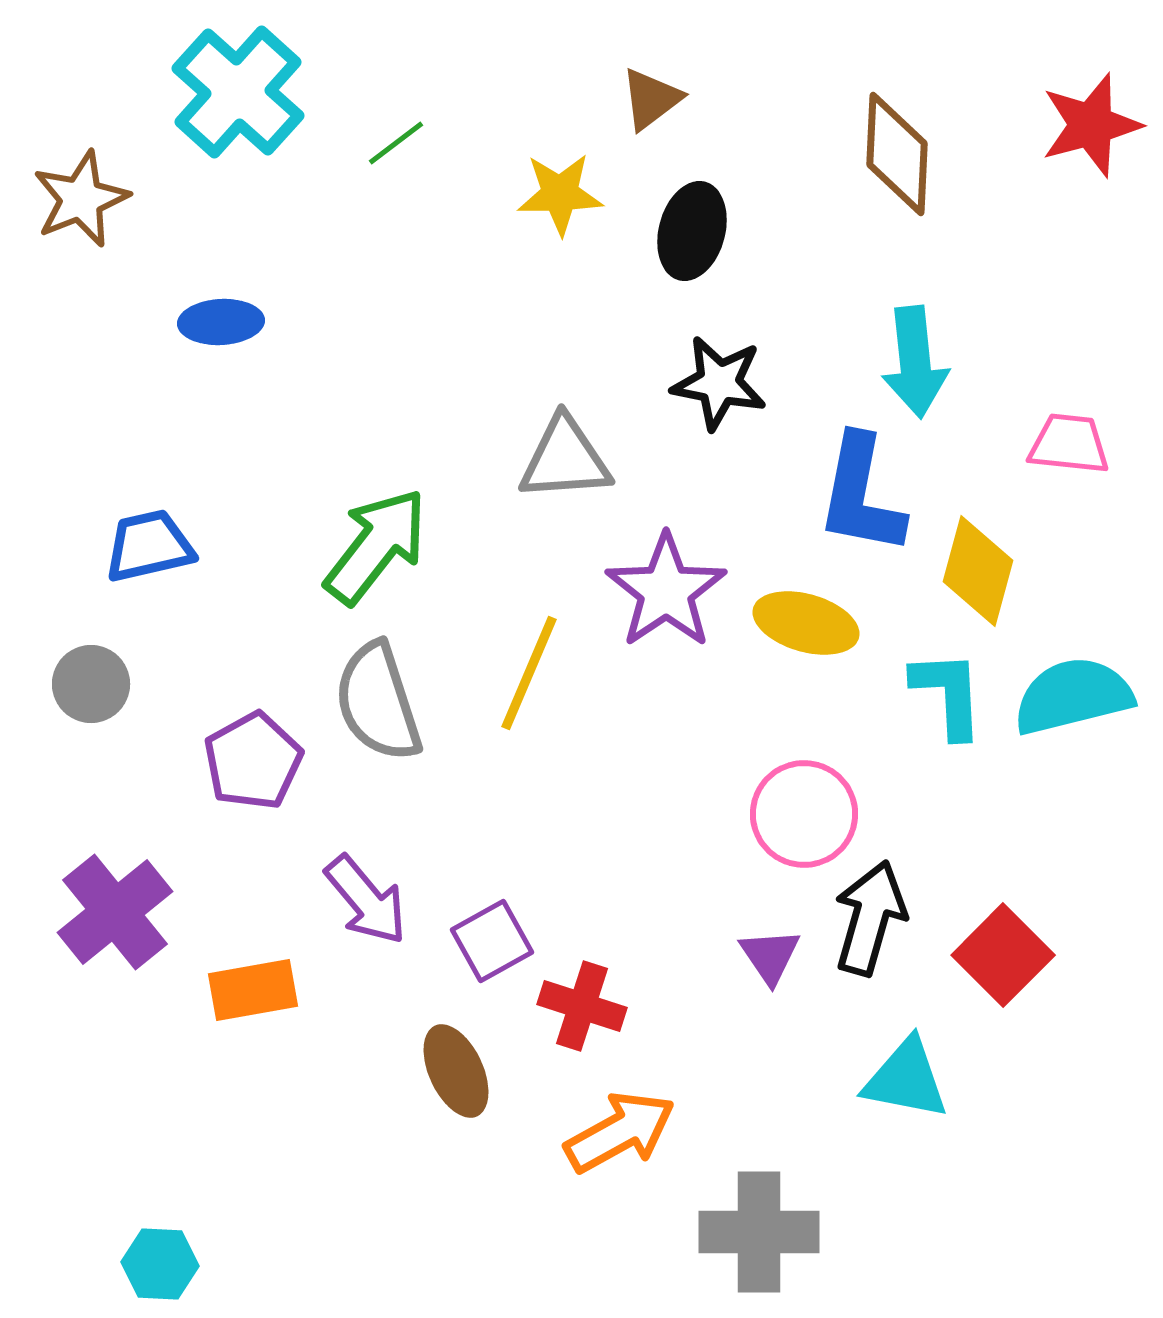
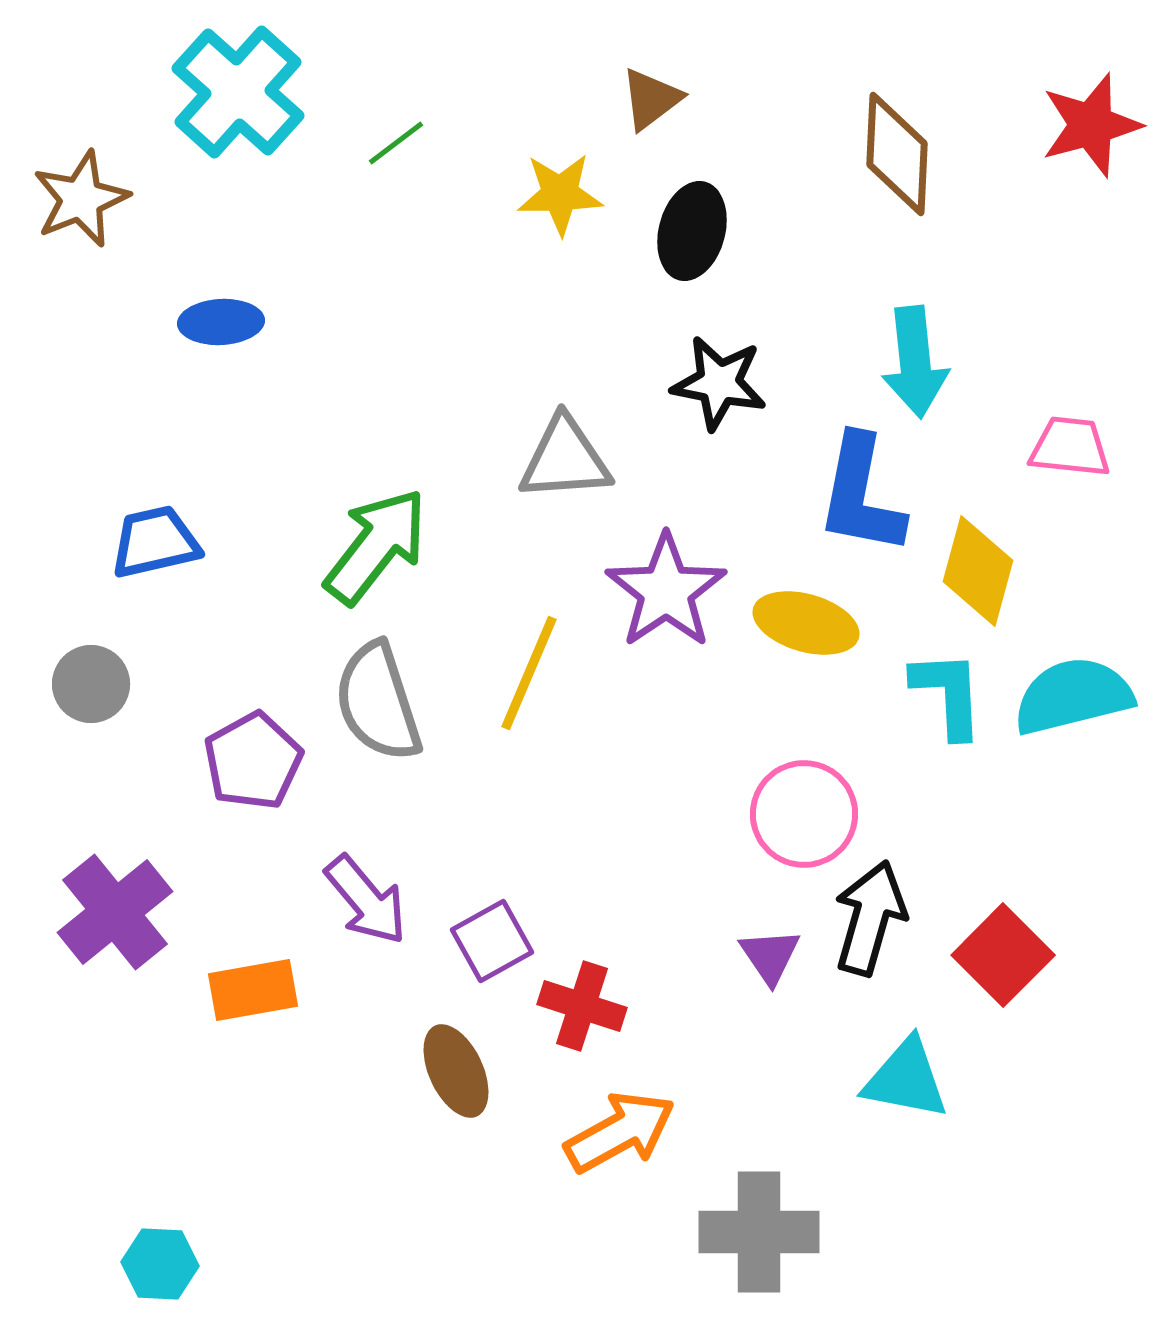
pink trapezoid: moved 1 px right, 3 px down
blue trapezoid: moved 6 px right, 4 px up
